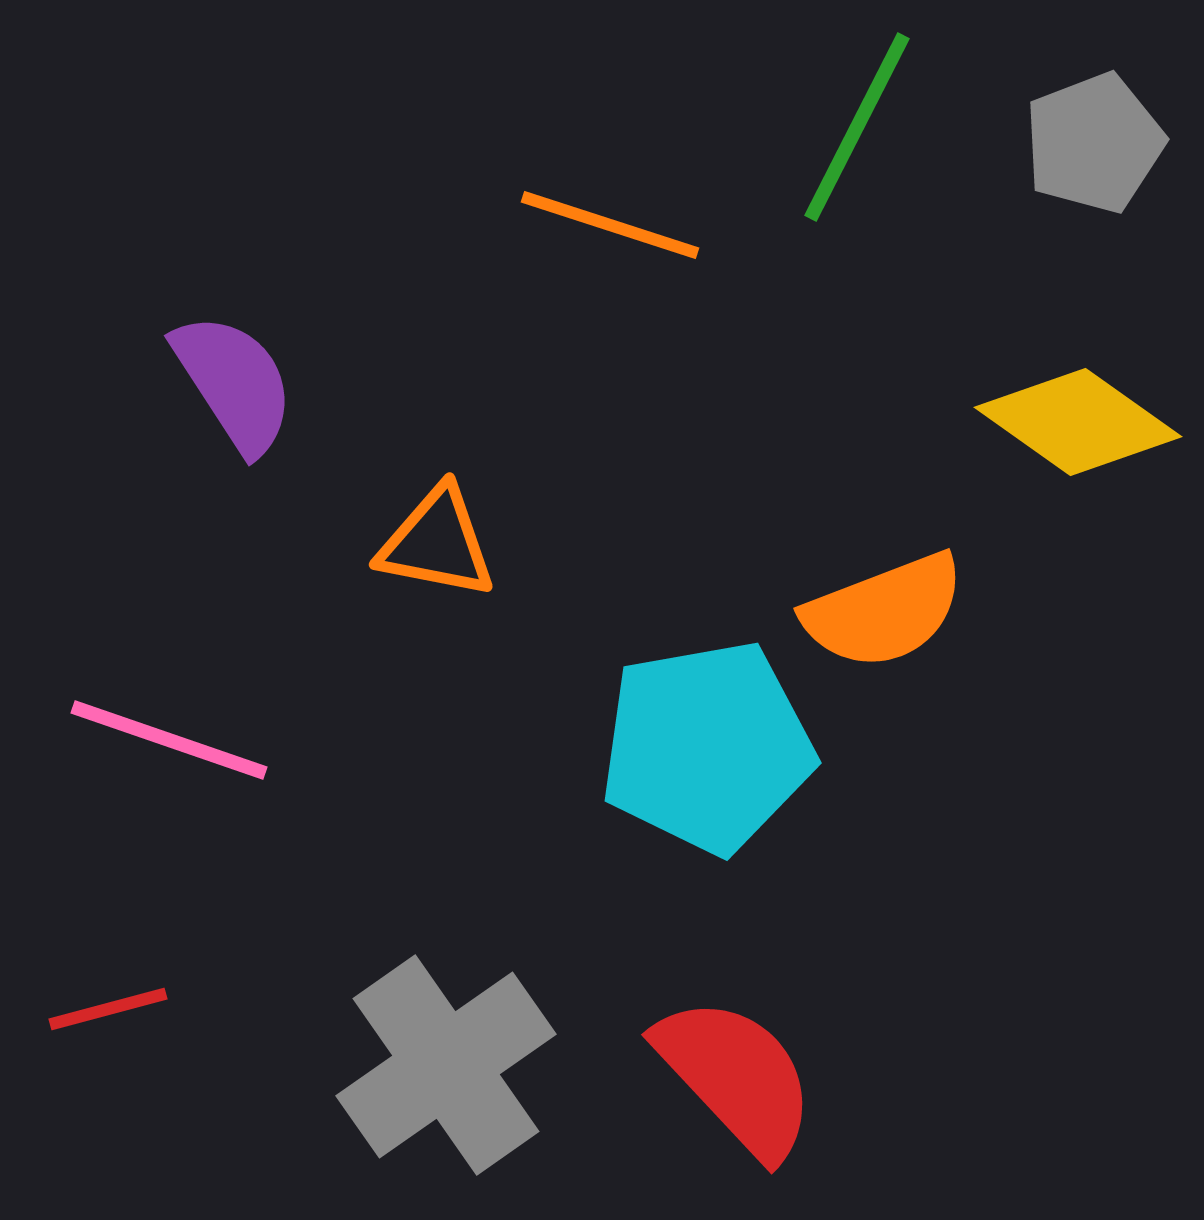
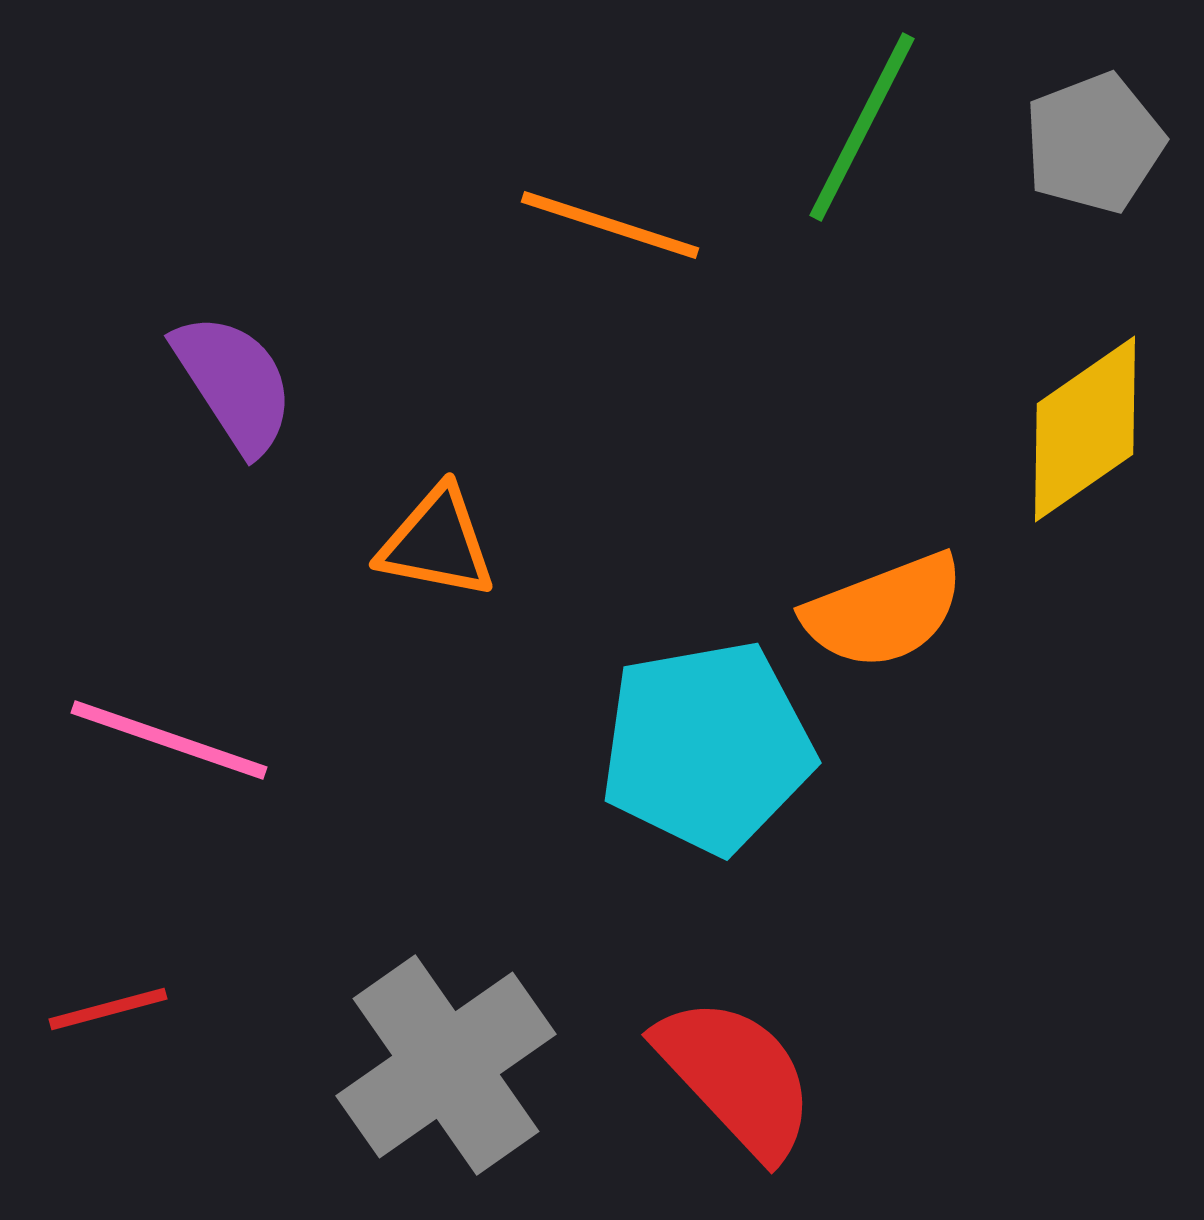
green line: moved 5 px right
yellow diamond: moved 7 px right, 7 px down; rotated 70 degrees counterclockwise
